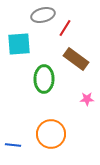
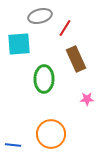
gray ellipse: moved 3 px left, 1 px down
brown rectangle: rotated 30 degrees clockwise
